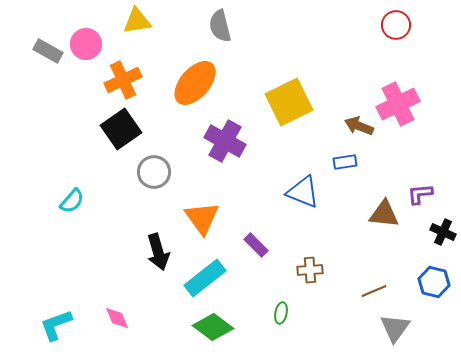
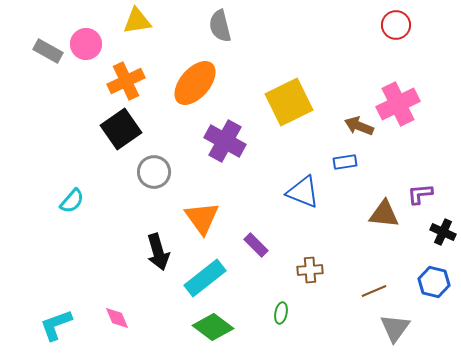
orange cross: moved 3 px right, 1 px down
